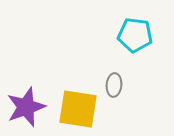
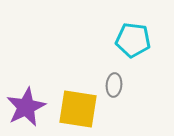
cyan pentagon: moved 2 px left, 5 px down
purple star: rotated 6 degrees counterclockwise
